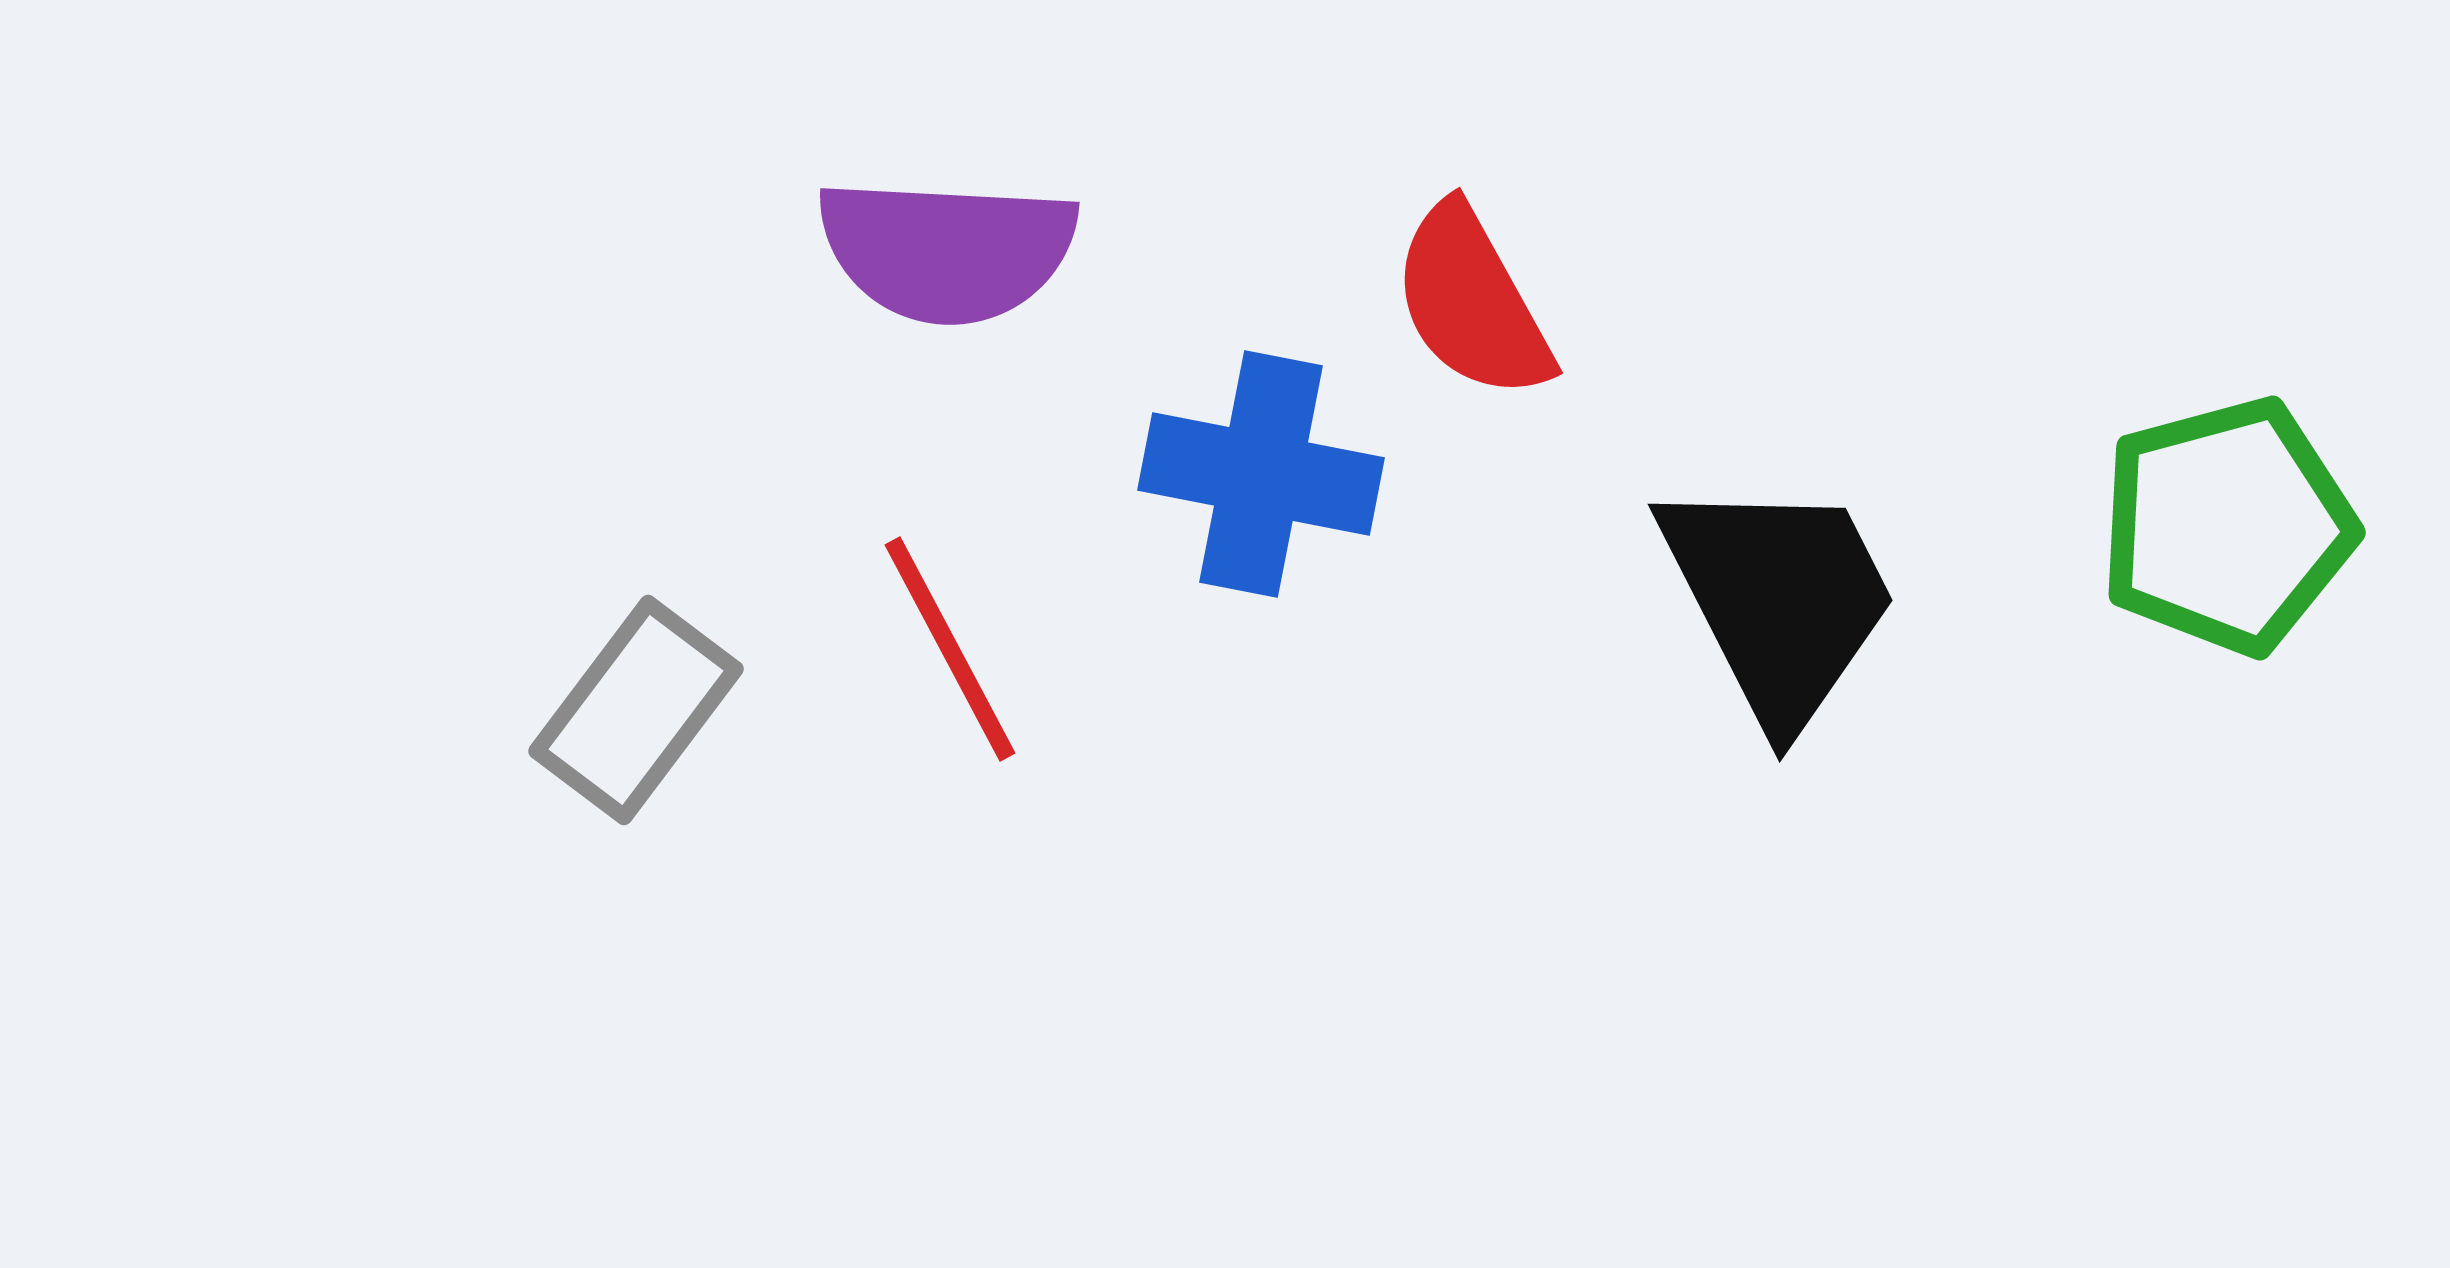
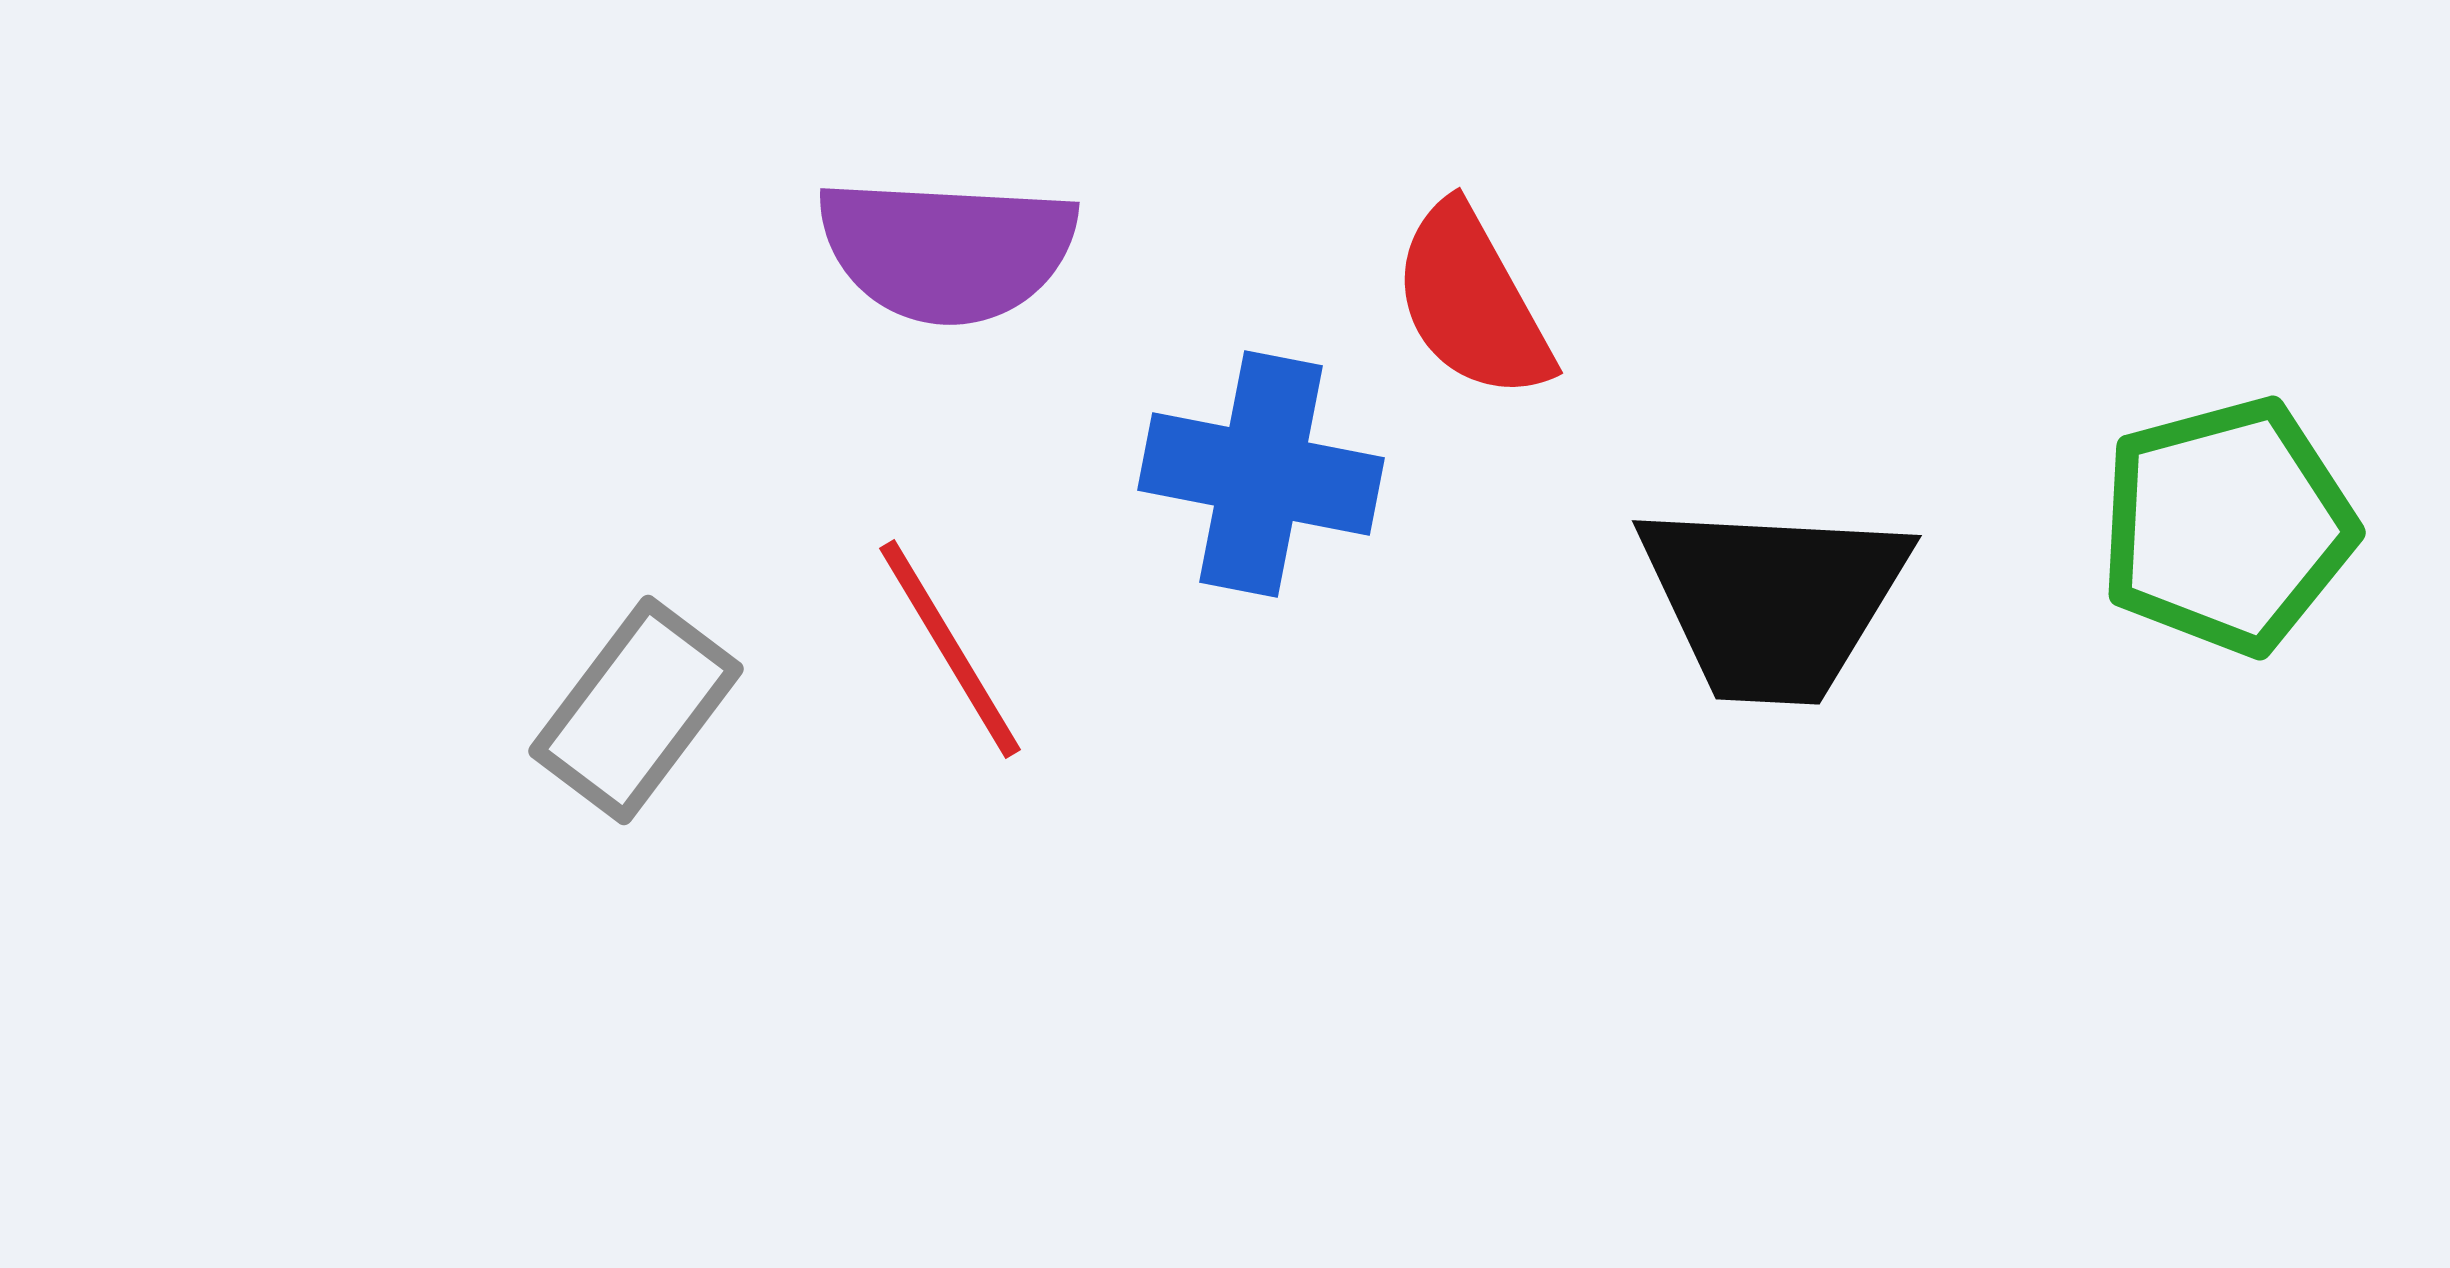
black trapezoid: moved 6 px left, 1 px down; rotated 120 degrees clockwise
red line: rotated 3 degrees counterclockwise
